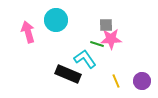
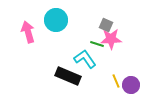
gray square: rotated 24 degrees clockwise
black rectangle: moved 2 px down
purple circle: moved 11 px left, 4 px down
